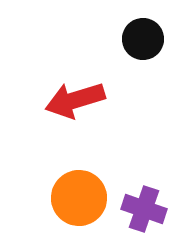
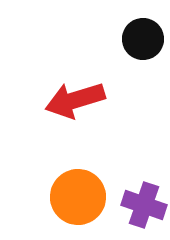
orange circle: moved 1 px left, 1 px up
purple cross: moved 4 px up
